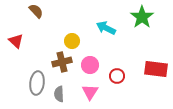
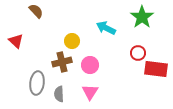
red circle: moved 21 px right, 23 px up
